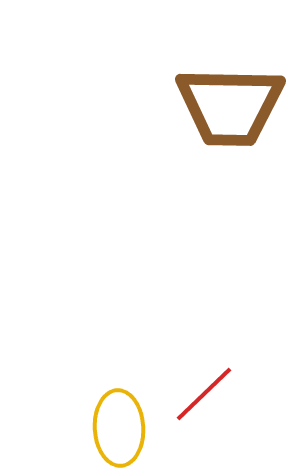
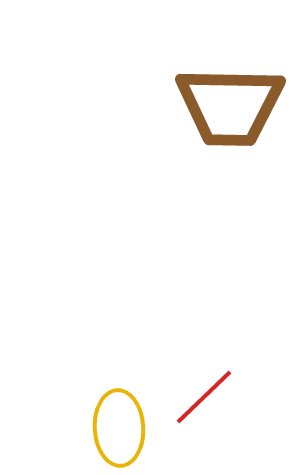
red line: moved 3 px down
